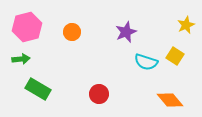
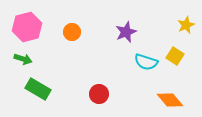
green arrow: moved 2 px right; rotated 24 degrees clockwise
